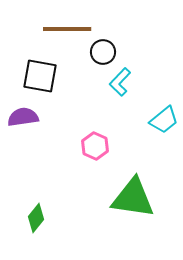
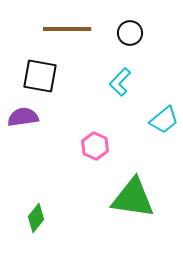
black circle: moved 27 px right, 19 px up
